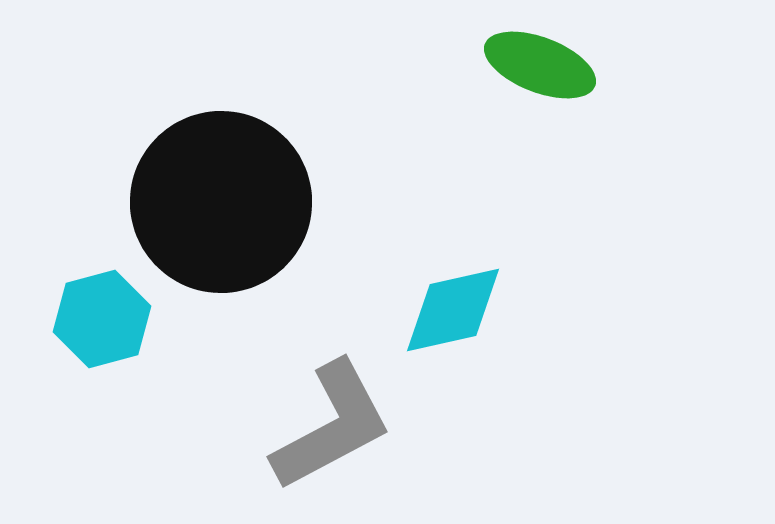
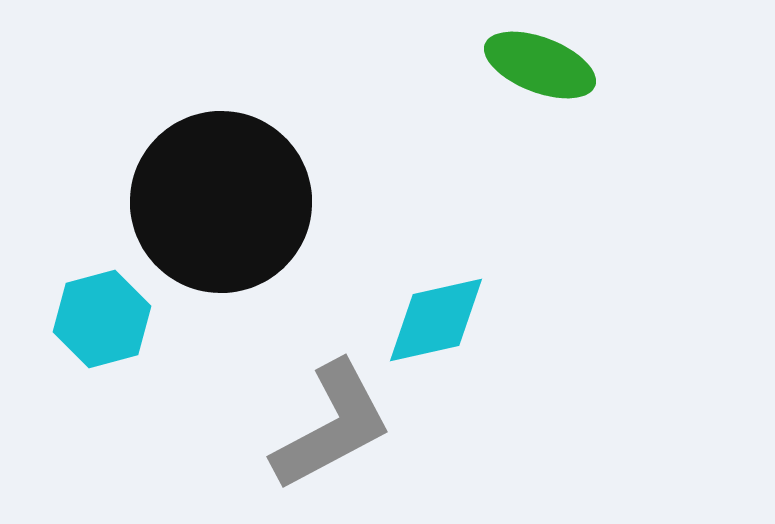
cyan diamond: moved 17 px left, 10 px down
